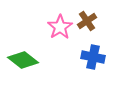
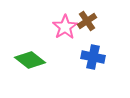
pink star: moved 5 px right
green diamond: moved 7 px right
